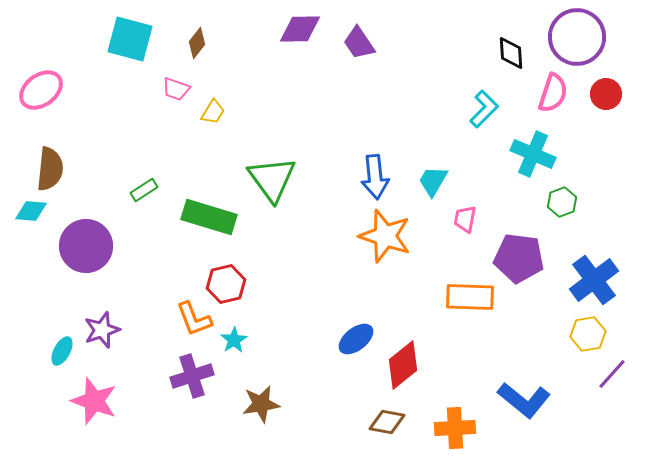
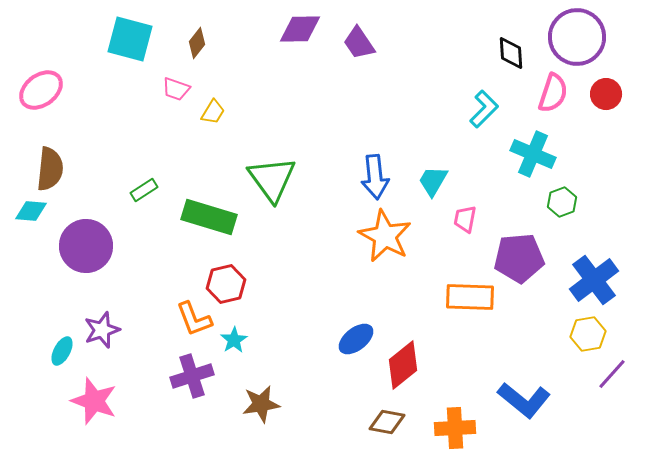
orange star at (385, 236): rotated 10 degrees clockwise
purple pentagon at (519, 258): rotated 12 degrees counterclockwise
